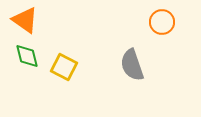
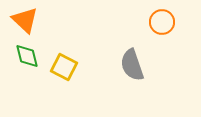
orange triangle: rotated 8 degrees clockwise
